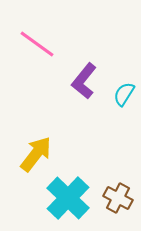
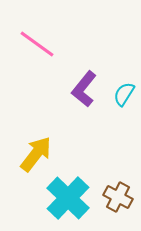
purple L-shape: moved 8 px down
brown cross: moved 1 px up
